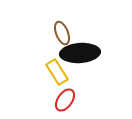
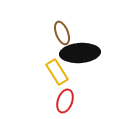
red ellipse: moved 1 px down; rotated 15 degrees counterclockwise
